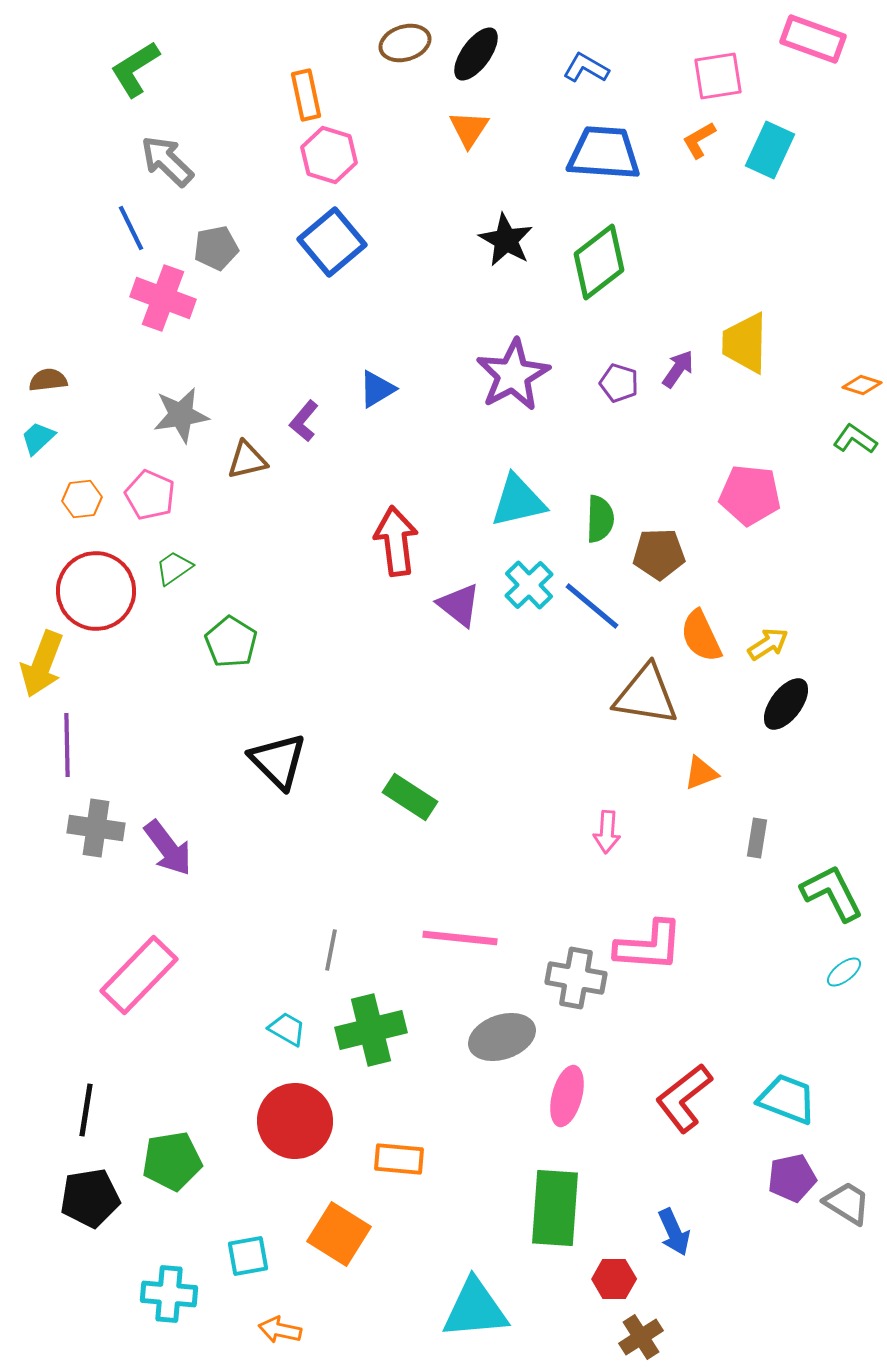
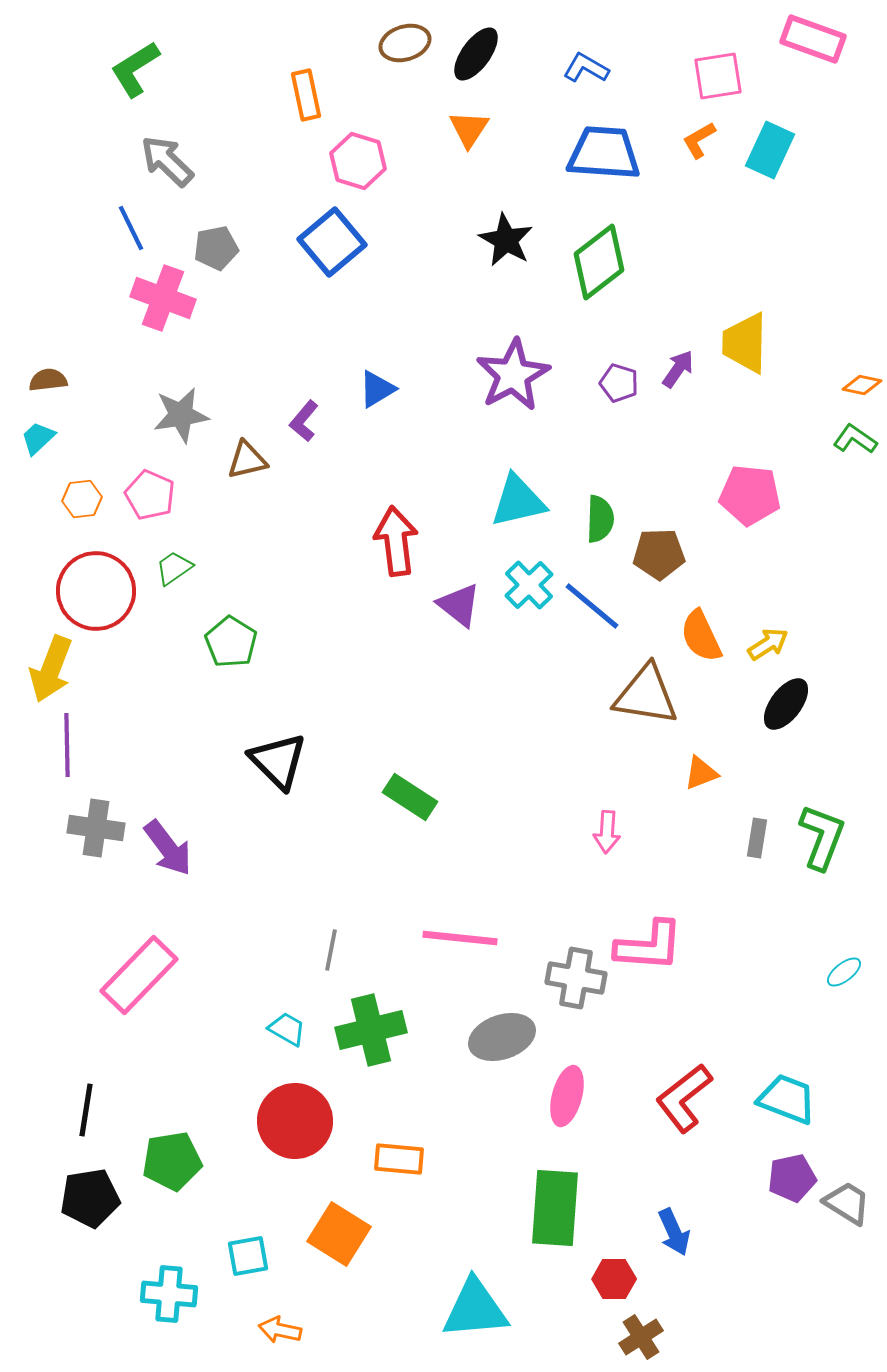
pink hexagon at (329, 155): moved 29 px right, 6 px down
orange diamond at (862, 385): rotated 6 degrees counterclockwise
yellow arrow at (42, 664): moved 9 px right, 5 px down
green L-shape at (832, 893): moved 10 px left, 56 px up; rotated 48 degrees clockwise
